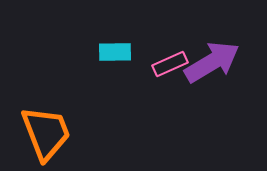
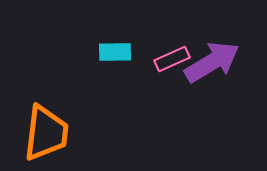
pink rectangle: moved 2 px right, 5 px up
orange trapezoid: rotated 28 degrees clockwise
